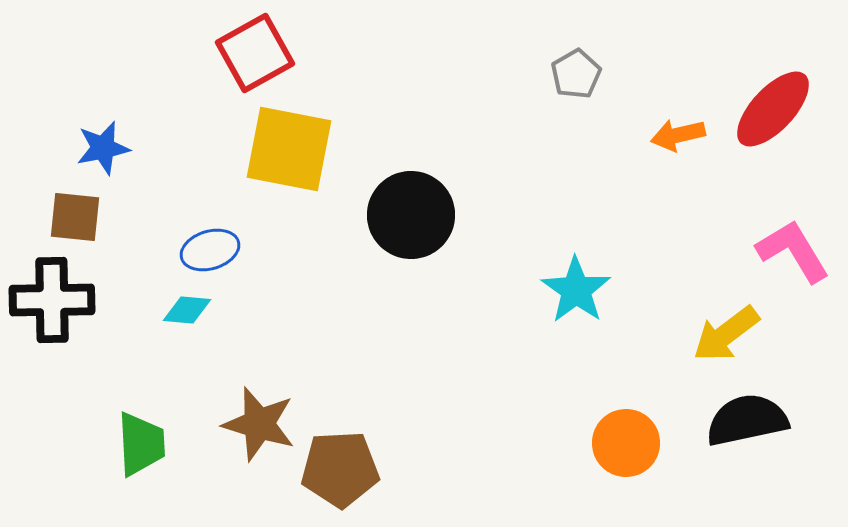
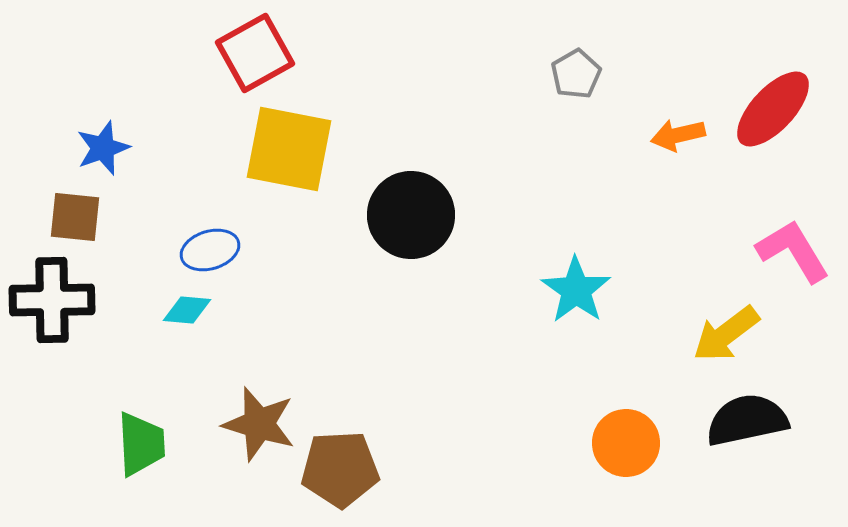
blue star: rotated 8 degrees counterclockwise
